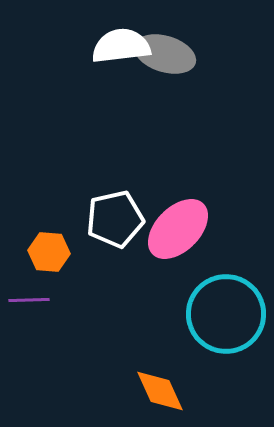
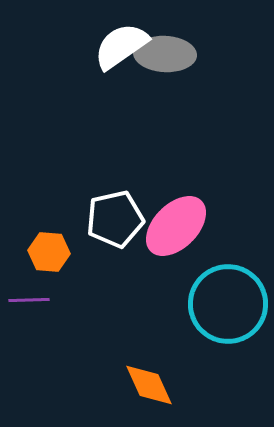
white semicircle: rotated 28 degrees counterclockwise
gray ellipse: rotated 14 degrees counterclockwise
pink ellipse: moved 2 px left, 3 px up
cyan circle: moved 2 px right, 10 px up
orange diamond: moved 11 px left, 6 px up
